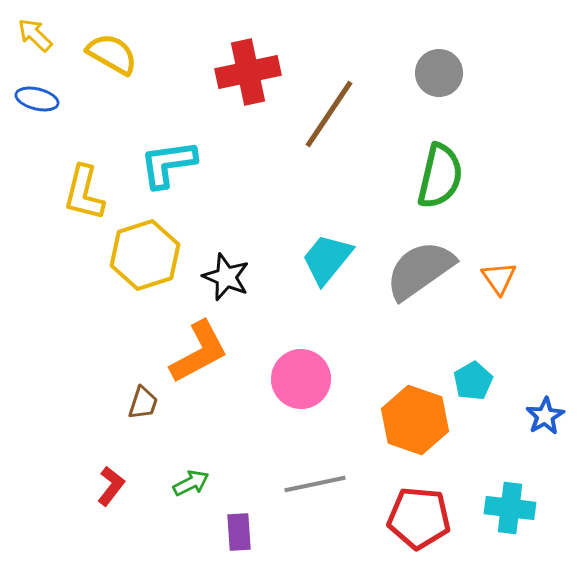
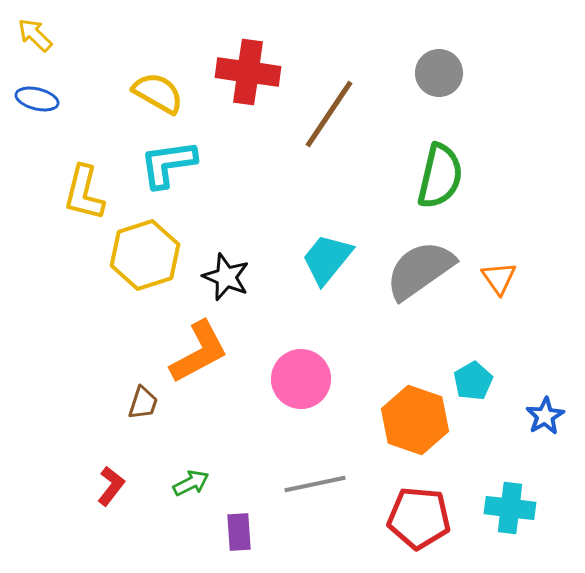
yellow semicircle: moved 46 px right, 39 px down
red cross: rotated 20 degrees clockwise
